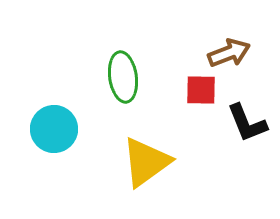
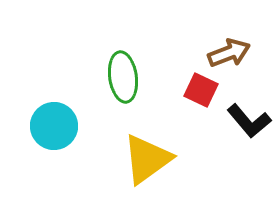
red square: rotated 24 degrees clockwise
black L-shape: moved 2 px right, 2 px up; rotated 18 degrees counterclockwise
cyan circle: moved 3 px up
yellow triangle: moved 1 px right, 3 px up
